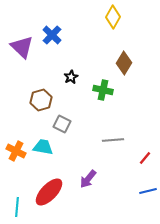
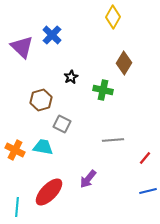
orange cross: moved 1 px left, 1 px up
